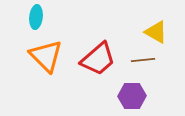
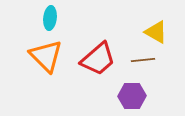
cyan ellipse: moved 14 px right, 1 px down
